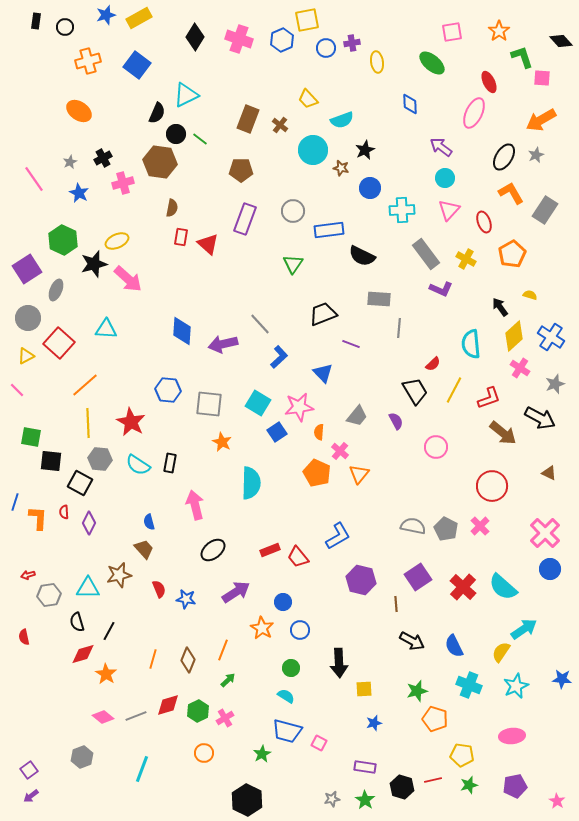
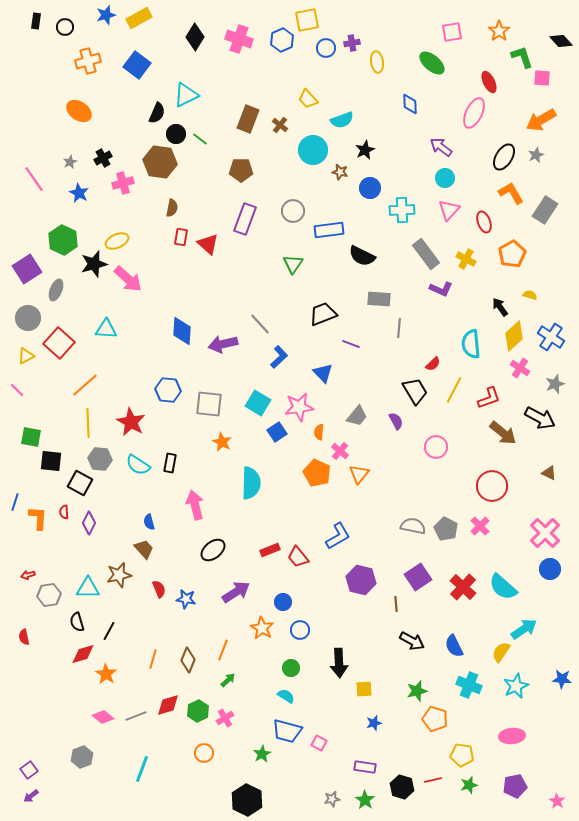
brown star at (341, 168): moved 1 px left, 4 px down
